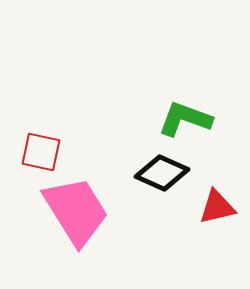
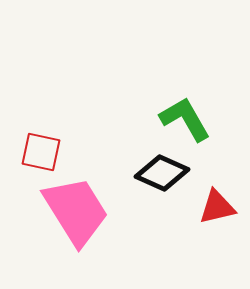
green L-shape: rotated 40 degrees clockwise
